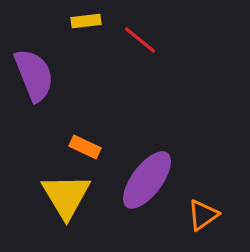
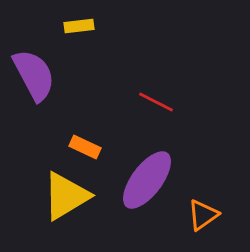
yellow rectangle: moved 7 px left, 5 px down
red line: moved 16 px right, 62 px down; rotated 12 degrees counterclockwise
purple semicircle: rotated 6 degrees counterclockwise
yellow triangle: rotated 30 degrees clockwise
